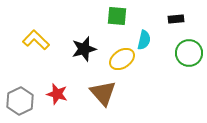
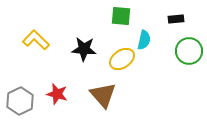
green square: moved 4 px right
black star: rotated 20 degrees clockwise
green circle: moved 2 px up
brown triangle: moved 2 px down
